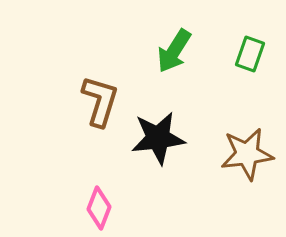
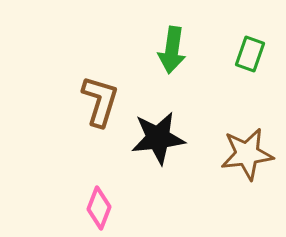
green arrow: moved 2 px left, 1 px up; rotated 24 degrees counterclockwise
